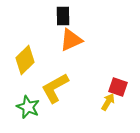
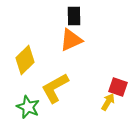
black rectangle: moved 11 px right
